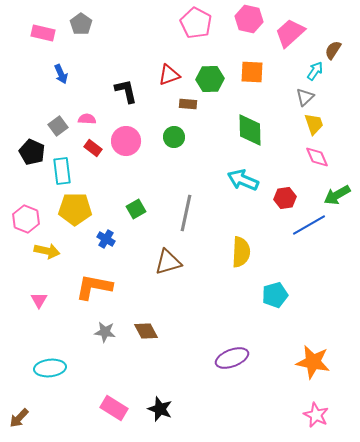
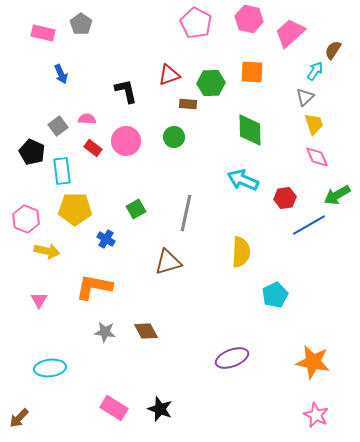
green hexagon at (210, 79): moved 1 px right, 4 px down
cyan pentagon at (275, 295): rotated 10 degrees counterclockwise
